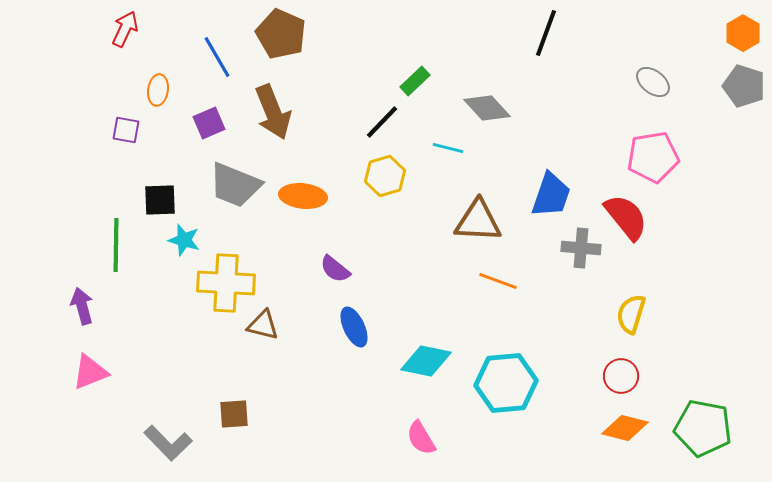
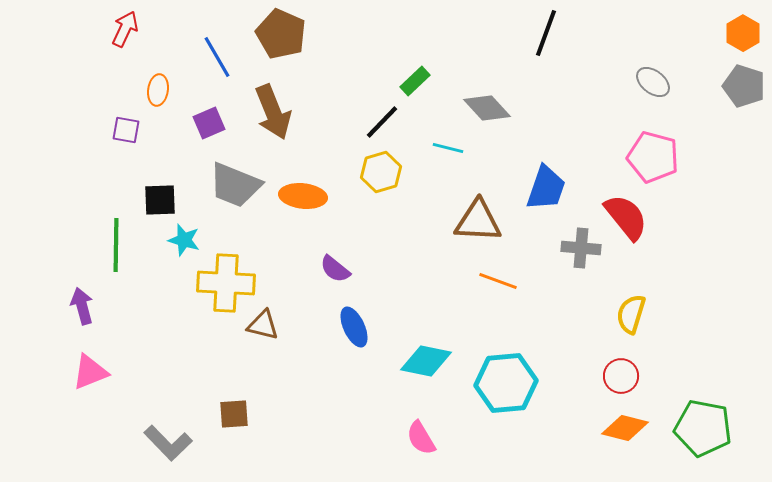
pink pentagon at (653, 157): rotated 24 degrees clockwise
yellow hexagon at (385, 176): moved 4 px left, 4 px up
blue trapezoid at (551, 195): moved 5 px left, 7 px up
